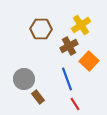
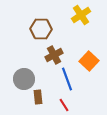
yellow cross: moved 10 px up
brown cross: moved 15 px left, 9 px down
brown rectangle: rotated 32 degrees clockwise
red line: moved 11 px left, 1 px down
